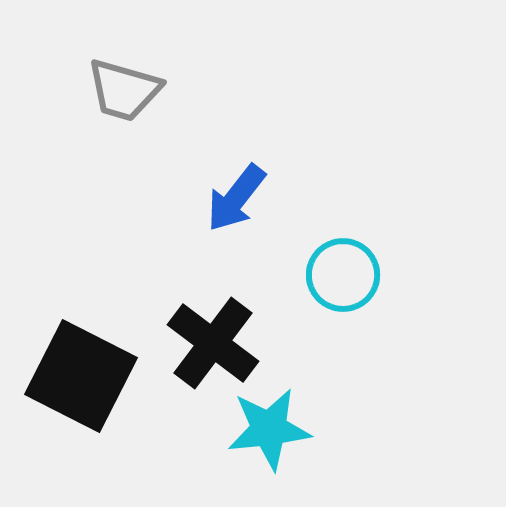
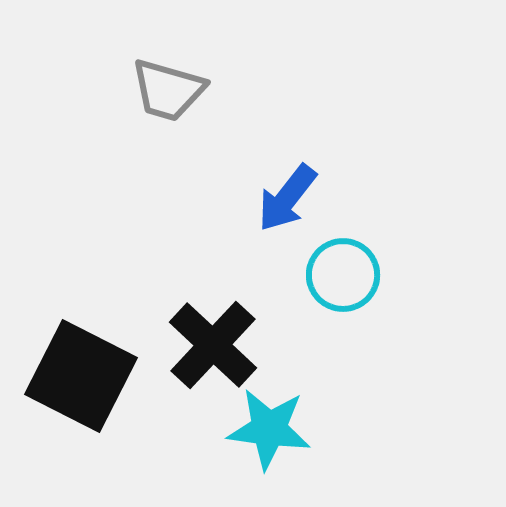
gray trapezoid: moved 44 px right
blue arrow: moved 51 px right
black cross: moved 2 px down; rotated 6 degrees clockwise
cyan star: rotated 14 degrees clockwise
